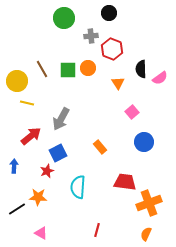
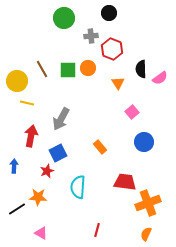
red arrow: rotated 40 degrees counterclockwise
orange cross: moved 1 px left
